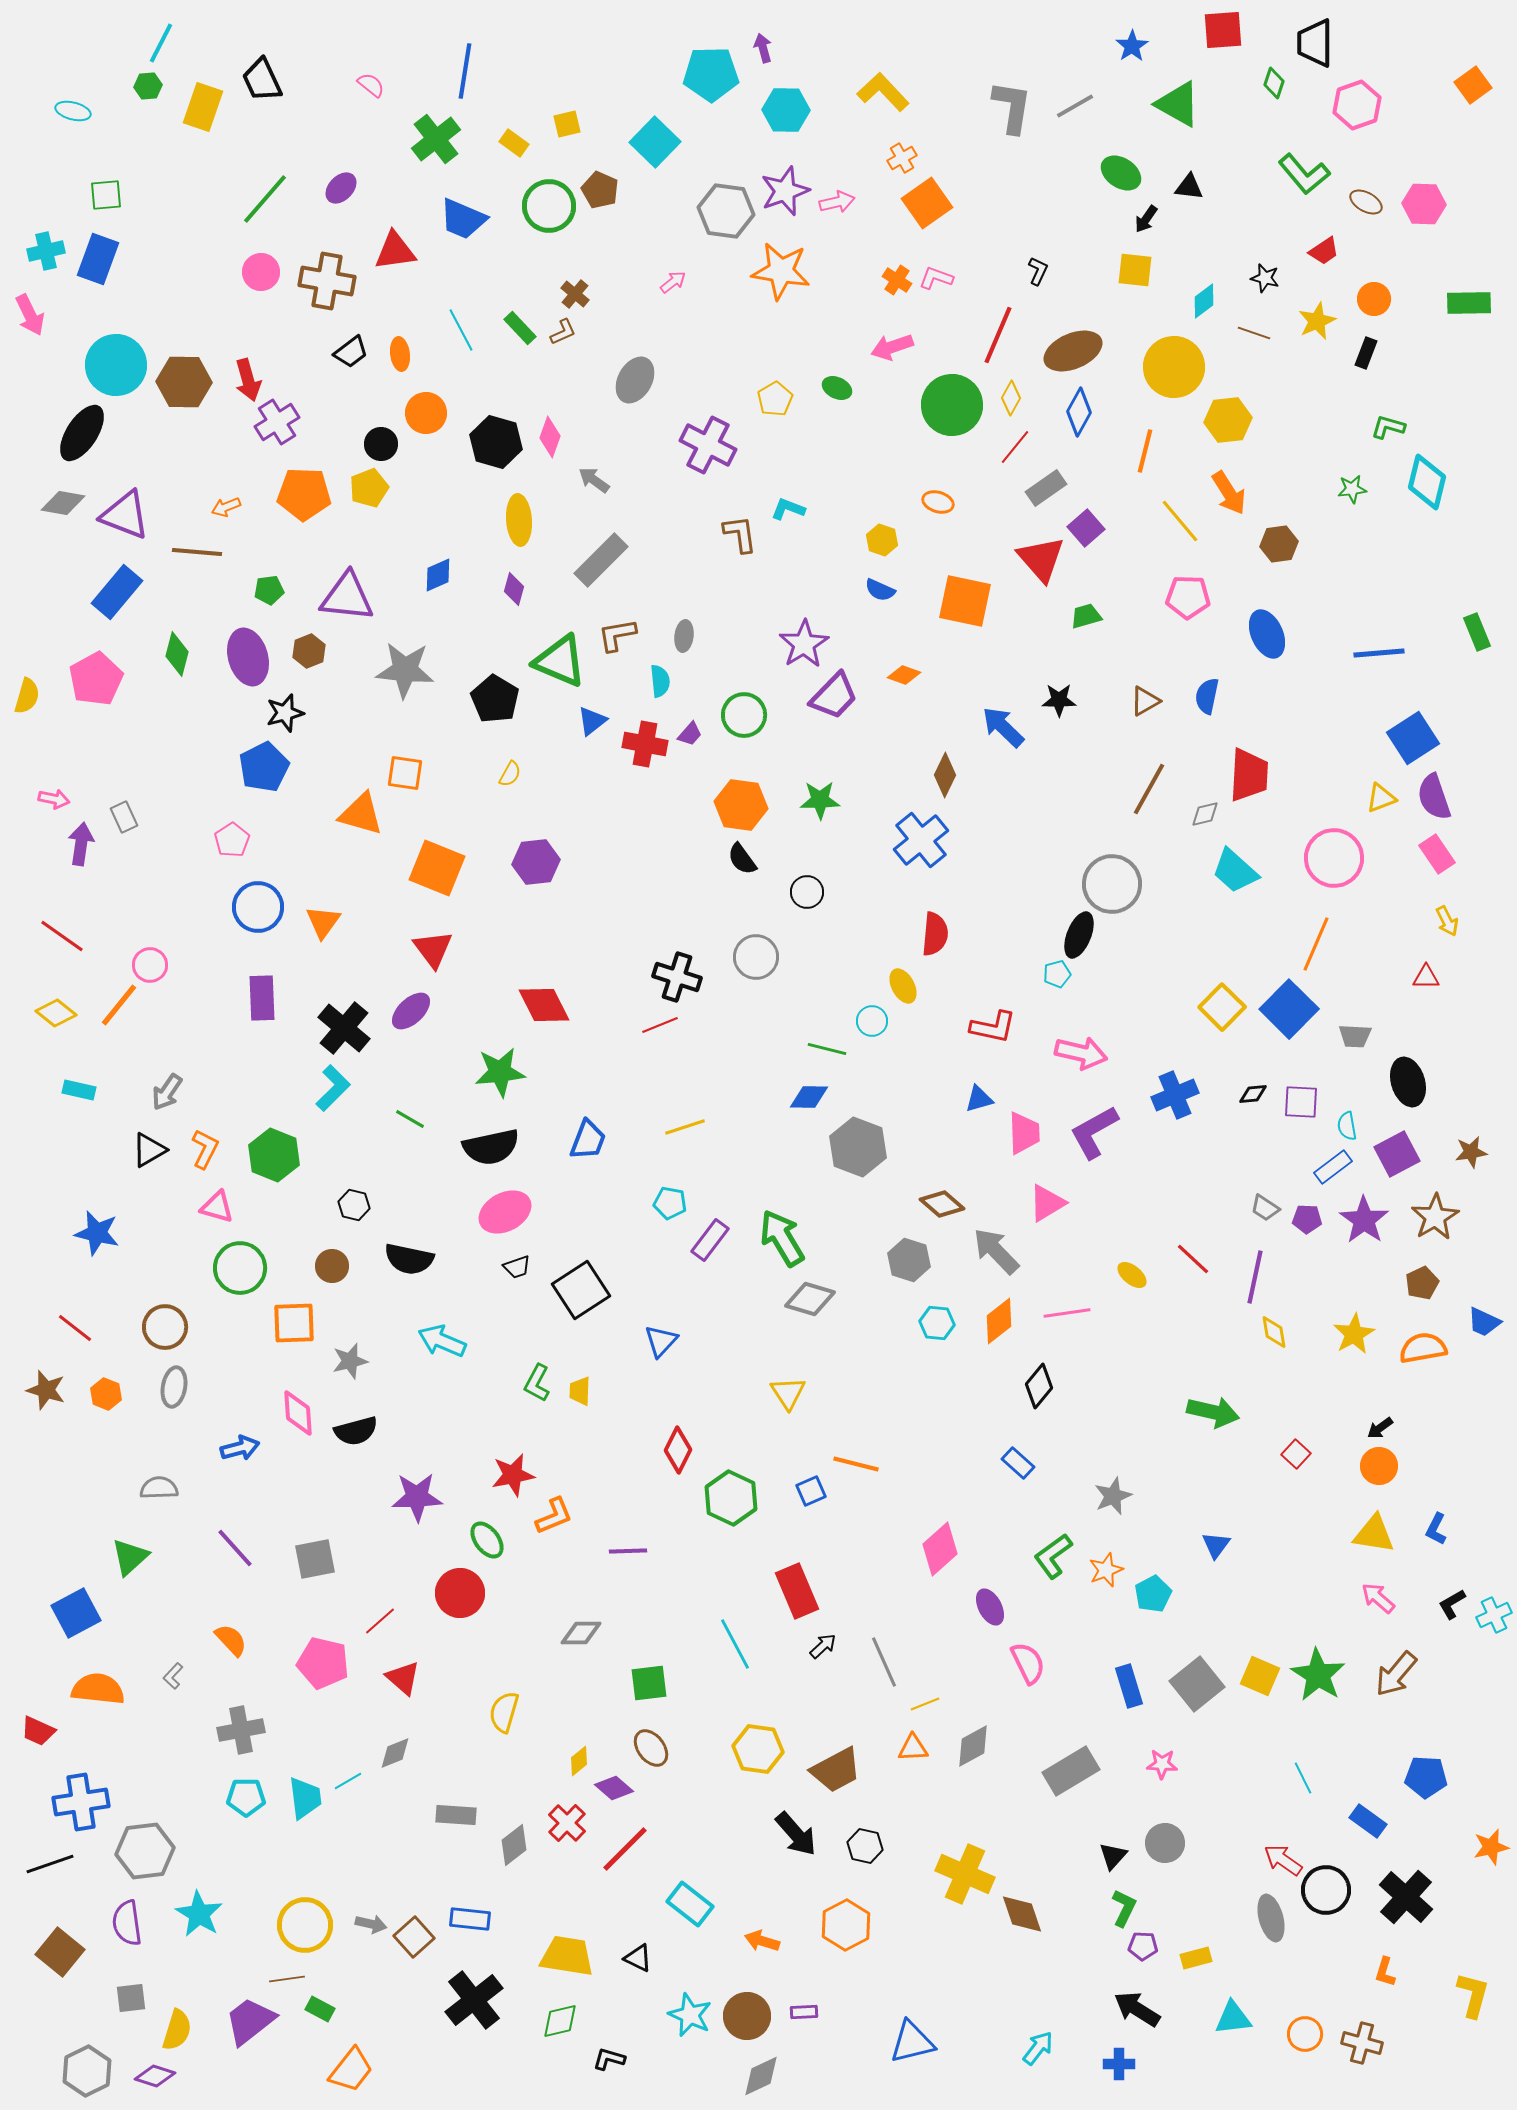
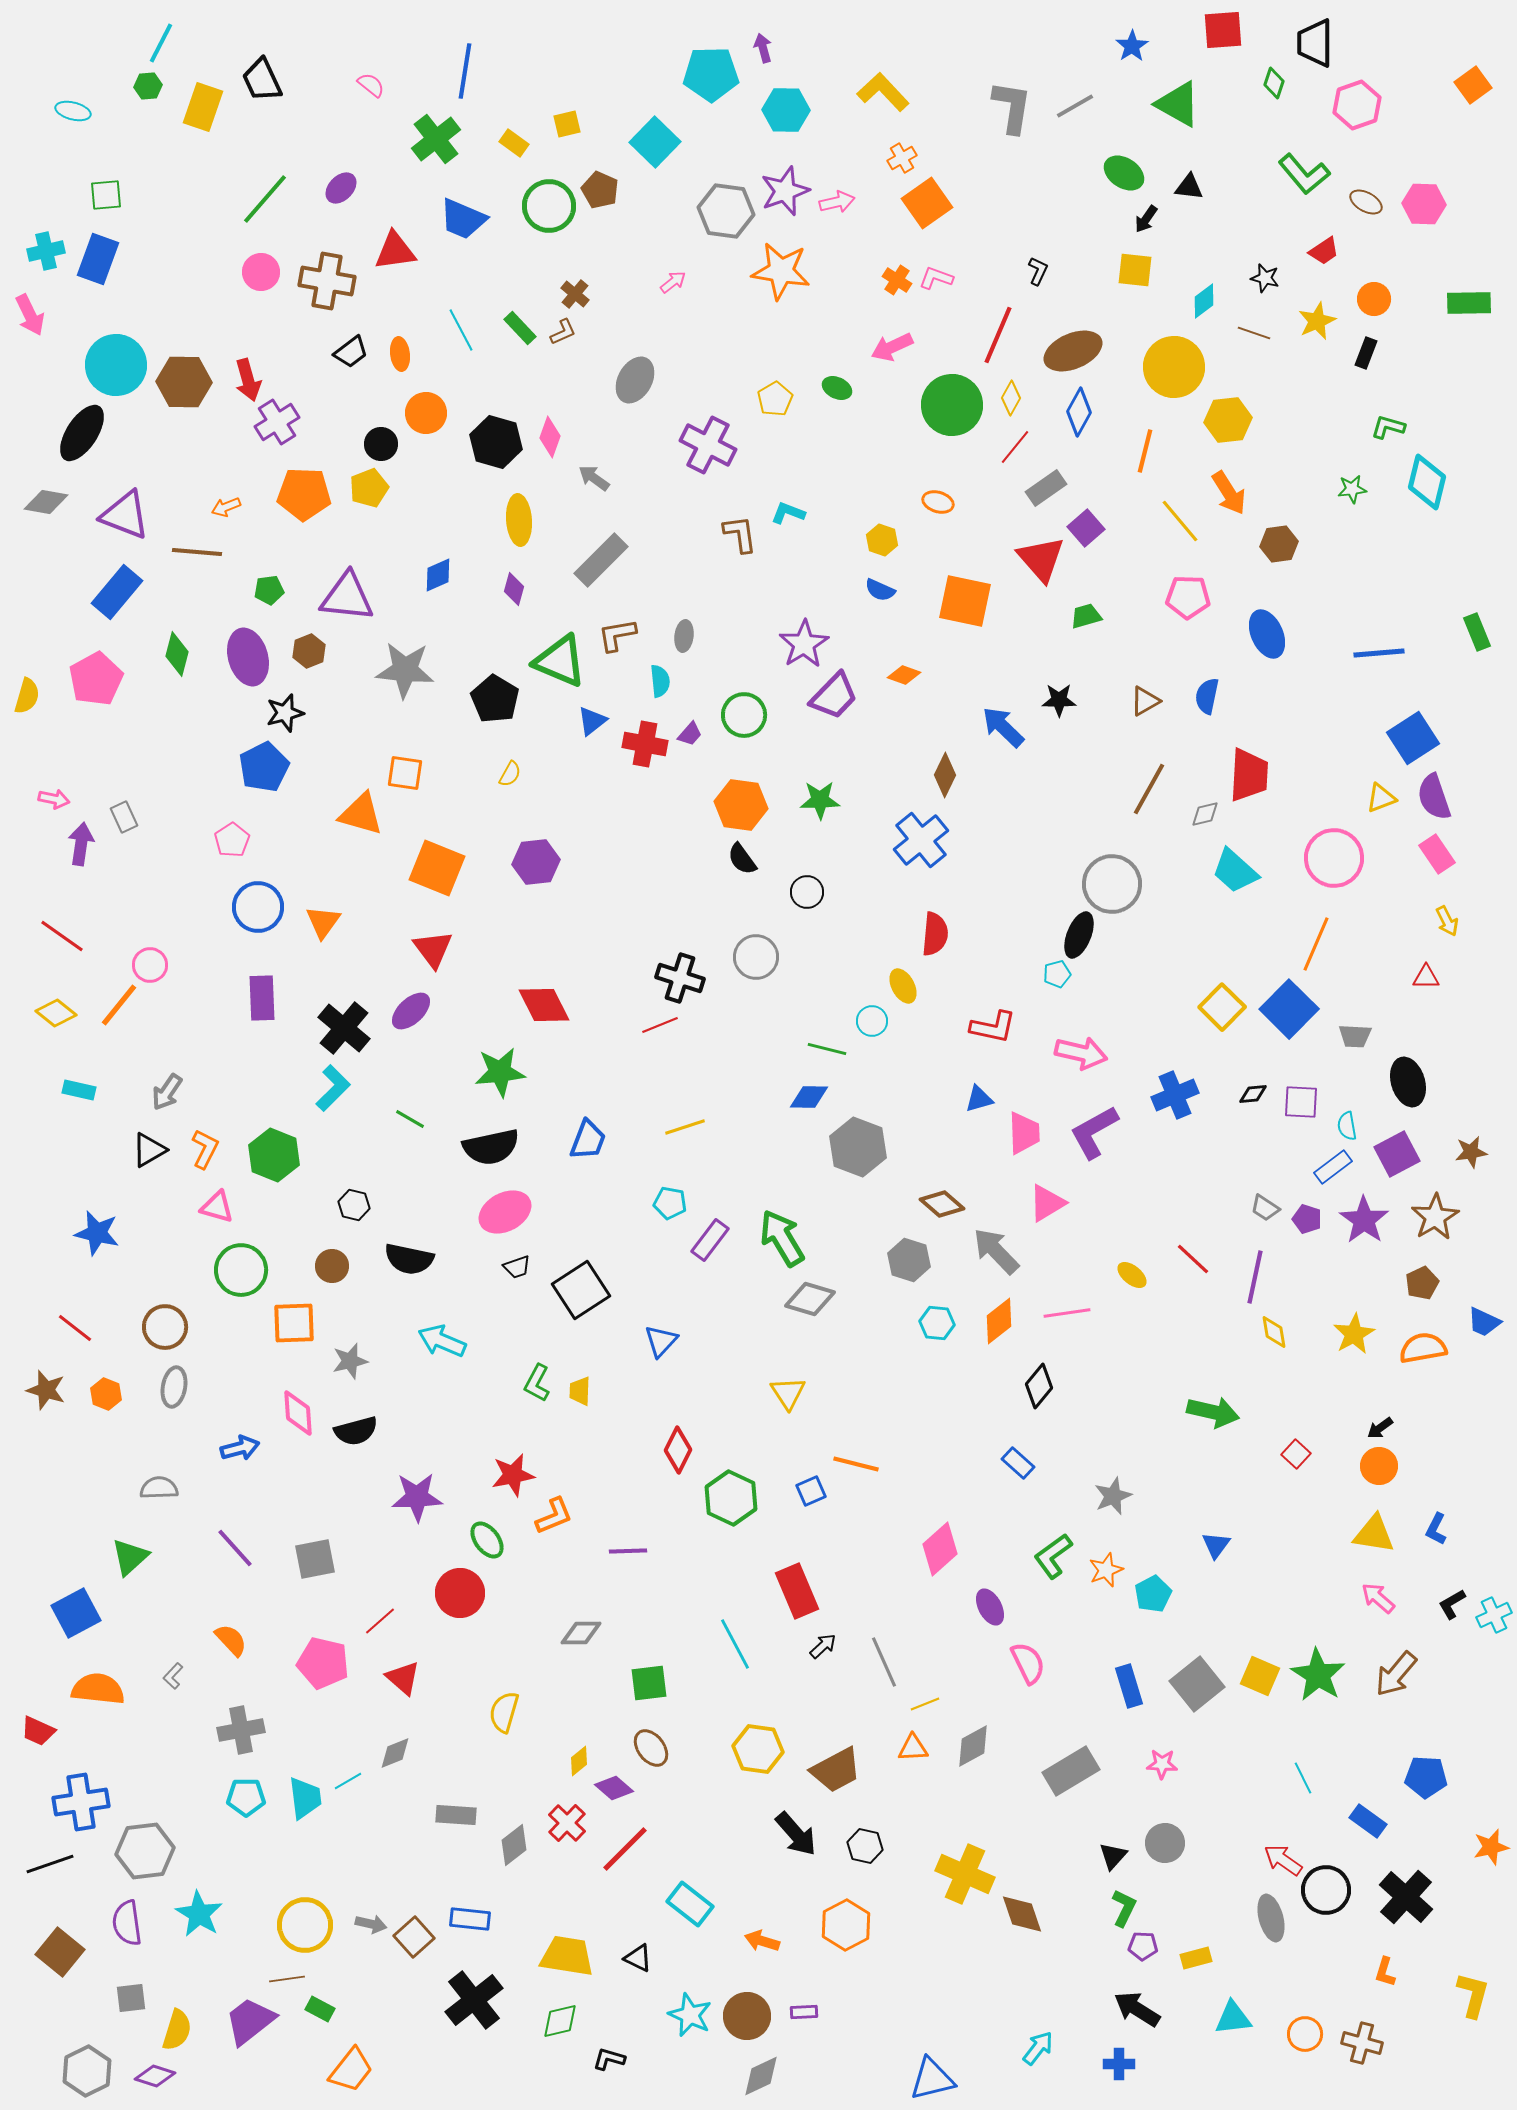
green ellipse at (1121, 173): moved 3 px right
pink arrow at (892, 347): rotated 6 degrees counterclockwise
gray arrow at (594, 480): moved 2 px up
gray diamond at (63, 503): moved 17 px left, 1 px up
cyan L-shape at (788, 509): moved 4 px down
black cross at (677, 977): moved 3 px right, 1 px down
purple pentagon at (1307, 1219): rotated 16 degrees clockwise
green circle at (240, 1268): moved 1 px right, 2 px down
blue triangle at (912, 2042): moved 20 px right, 37 px down
